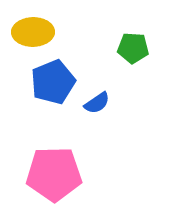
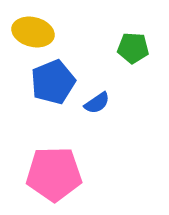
yellow ellipse: rotated 15 degrees clockwise
